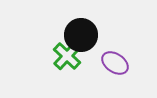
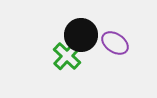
purple ellipse: moved 20 px up
